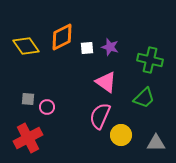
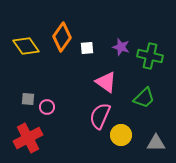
orange diamond: rotated 28 degrees counterclockwise
purple star: moved 11 px right
green cross: moved 4 px up
